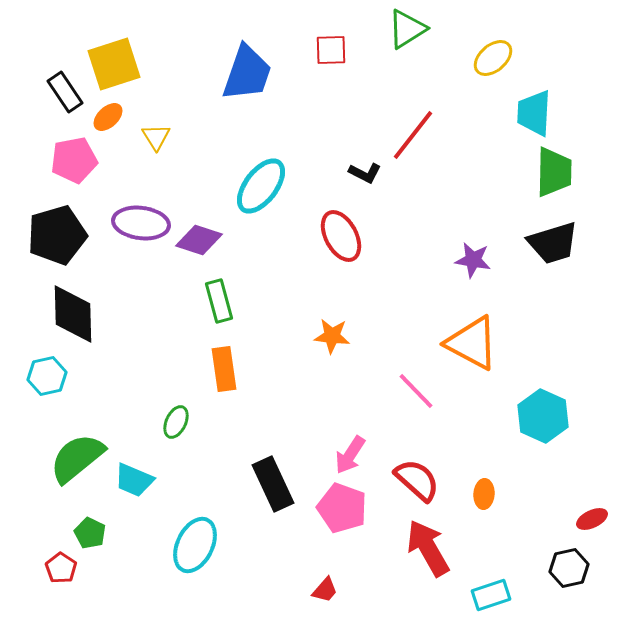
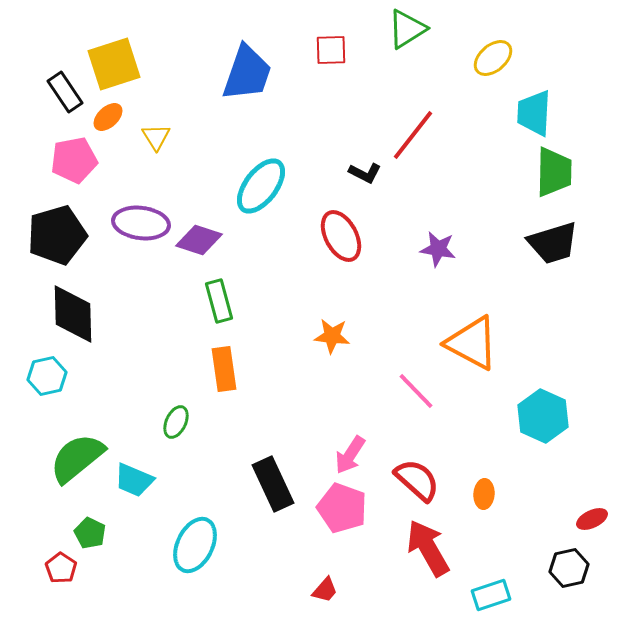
purple star at (473, 260): moved 35 px left, 11 px up
